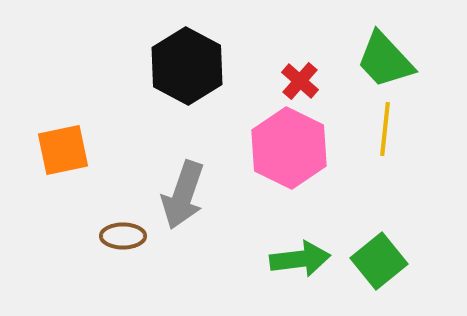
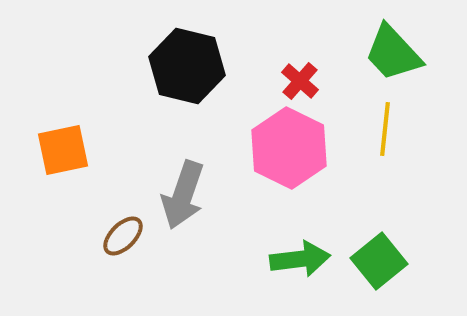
green trapezoid: moved 8 px right, 7 px up
black hexagon: rotated 14 degrees counterclockwise
brown ellipse: rotated 45 degrees counterclockwise
